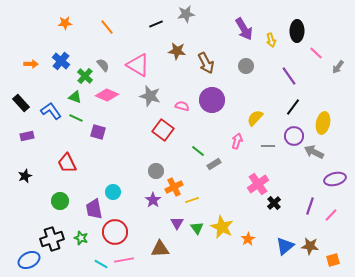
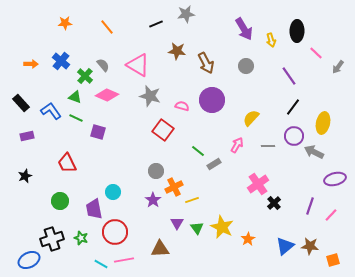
yellow semicircle at (255, 118): moved 4 px left
pink arrow at (237, 141): moved 4 px down; rotated 14 degrees clockwise
